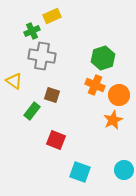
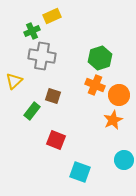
green hexagon: moved 3 px left
yellow triangle: rotated 42 degrees clockwise
brown square: moved 1 px right, 1 px down
cyan circle: moved 10 px up
